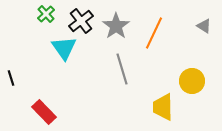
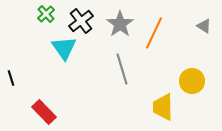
gray star: moved 4 px right, 2 px up
